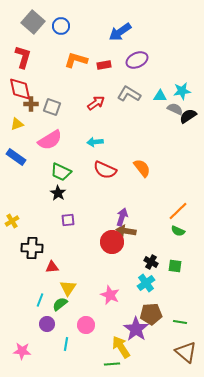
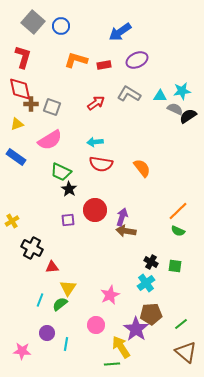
red semicircle at (105, 170): moved 4 px left, 6 px up; rotated 15 degrees counterclockwise
black star at (58, 193): moved 11 px right, 4 px up
red circle at (112, 242): moved 17 px left, 32 px up
black cross at (32, 248): rotated 25 degrees clockwise
pink star at (110, 295): rotated 24 degrees clockwise
green line at (180, 322): moved 1 px right, 2 px down; rotated 48 degrees counterclockwise
purple circle at (47, 324): moved 9 px down
pink circle at (86, 325): moved 10 px right
